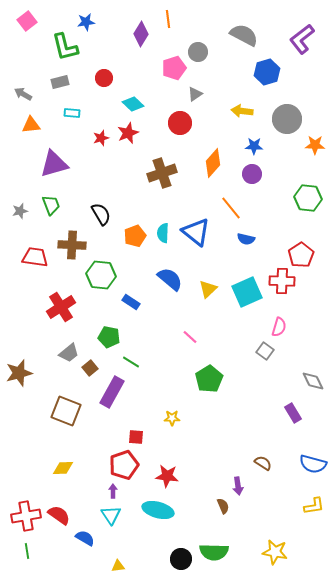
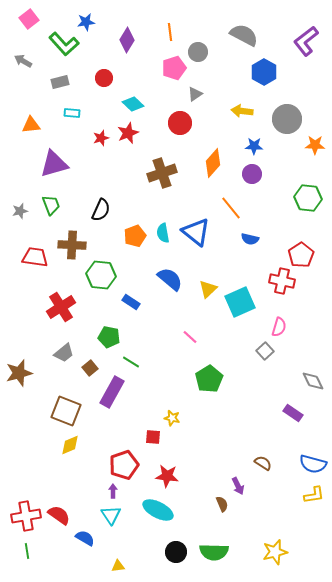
orange line at (168, 19): moved 2 px right, 13 px down
pink square at (27, 21): moved 2 px right, 2 px up
purple diamond at (141, 34): moved 14 px left, 6 px down
purple L-shape at (302, 39): moved 4 px right, 2 px down
green L-shape at (65, 47): moved 1 px left, 3 px up; rotated 28 degrees counterclockwise
blue hexagon at (267, 72): moved 3 px left; rotated 15 degrees counterclockwise
gray arrow at (23, 94): moved 33 px up
black semicircle at (101, 214): moved 4 px up; rotated 55 degrees clockwise
cyan semicircle at (163, 233): rotated 12 degrees counterclockwise
blue semicircle at (246, 239): moved 4 px right
red cross at (282, 281): rotated 10 degrees clockwise
cyan square at (247, 292): moved 7 px left, 10 px down
gray square at (265, 351): rotated 12 degrees clockwise
gray trapezoid at (69, 353): moved 5 px left
purple rectangle at (293, 413): rotated 24 degrees counterclockwise
yellow star at (172, 418): rotated 14 degrees clockwise
red square at (136, 437): moved 17 px right
yellow diamond at (63, 468): moved 7 px right, 23 px up; rotated 20 degrees counterclockwise
purple arrow at (238, 486): rotated 18 degrees counterclockwise
brown semicircle at (223, 506): moved 1 px left, 2 px up
yellow L-shape at (314, 506): moved 11 px up
cyan ellipse at (158, 510): rotated 12 degrees clockwise
yellow star at (275, 552): rotated 25 degrees counterclockwise
black circle at (181, 559): moved 5 px left, 7 px up
